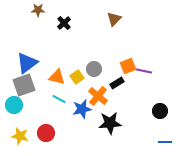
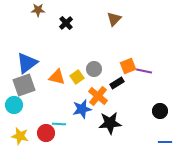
black cross: moved 2 px right
cyan line: moved 25 px down; rotated 24 degrees counterclockwise
